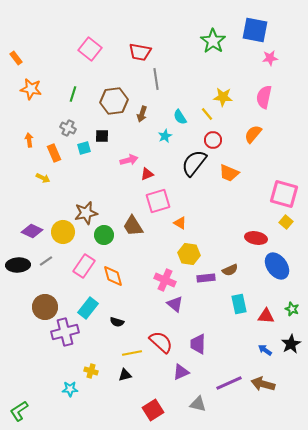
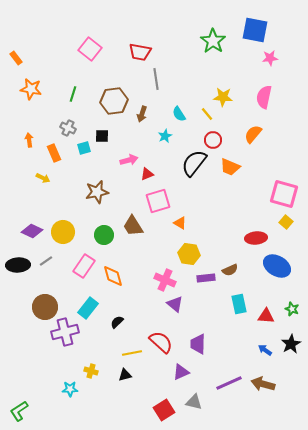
cyan semicircle at (180, 117): moved 1 px left, 3 px up
orange trapezoid at (229, 173): moved 1 px right, 6 px up
brown star at (86, 213): moved 11 px right, 21 px up
red ellipse at (256, 238): rotated 15 degrees counterclockwise
blue ellipse at (277, 266): rotated 24 degrees counterclockwise
black semicircle at (117, 322): rotated 120 degrees clockwise
gray triangle at (198, 404): moved 4 px left, 2 px up
red square at (153, 410): moved 11 px right
